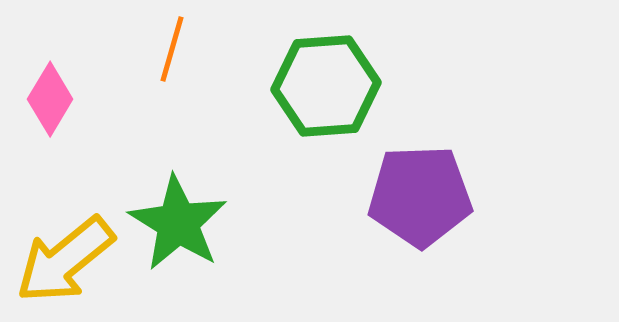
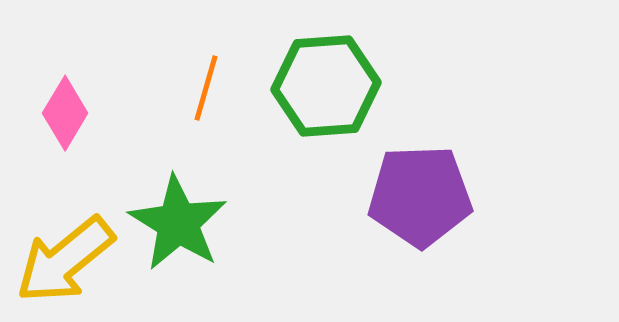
orange line: moved 34 px right, 39 px down
pink diamond: moved 15 px right, 14 px down
